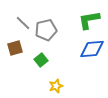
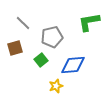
green L-shape: moved 2 px down
gray pentagon: moved 6 px right, 7 px down
blue diamond: moved 19 px left, 16 px down
